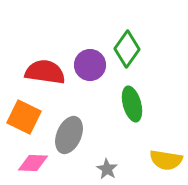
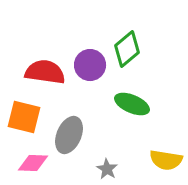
green diamond: rotated 15 degrees clockwise
green ellipse: rotated 52 degrees counterclockwise
orange square: rotated 12 degrees counterclockwise
